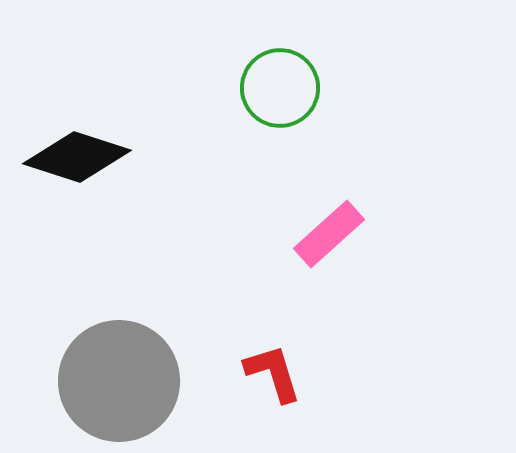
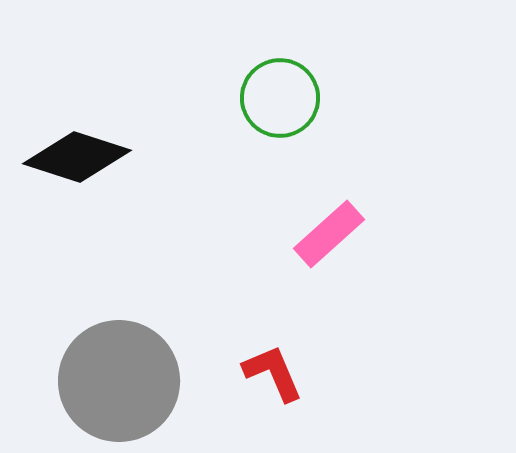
green circle: moved 10 px down
red L-shape: rotated 6 degrees counterclockwise
